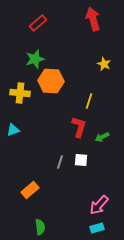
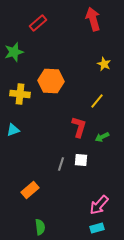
green star: moved 21 px left, 7 px up
yellow cross: moved 1 px down
yellow line: moved 8 px right; rotated 21 degrees clockwise
gray line: moved 1 px right, 2 px down
